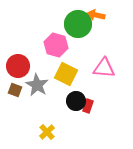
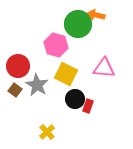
brown square: rotated 16 degrees clockwise
black circle: moved 1 px left, 2 px up
